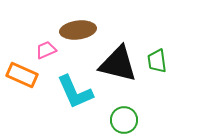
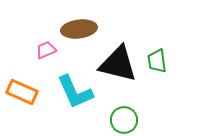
brown ellipse: moved 1 px right, 1 px up
orange rectangle: moved 17 px down
